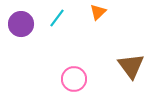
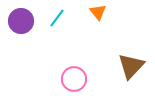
orange triangle: rotated 24 degrees counterclockwise
purple circle: moved 3 px up
brown triangle: rotated 20 degrees clockwise
